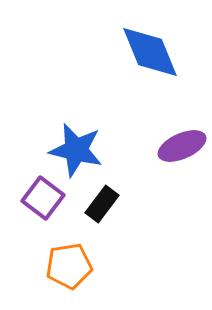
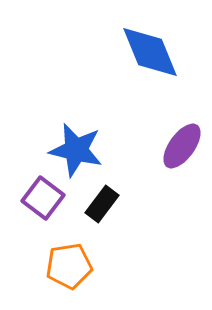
purple ellipse: rotated 30 degrees counterclockwise
